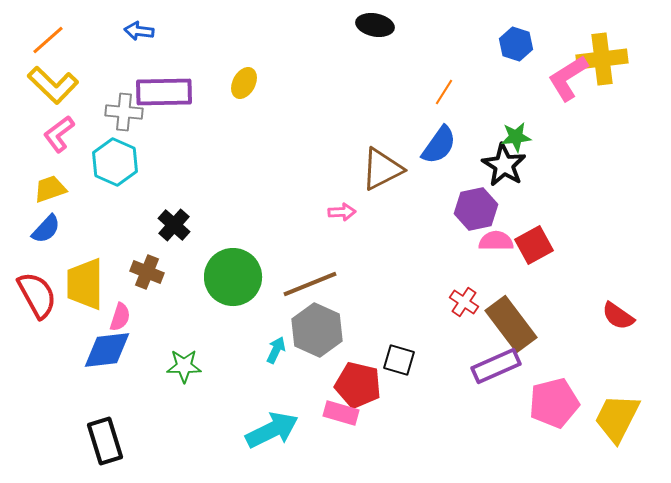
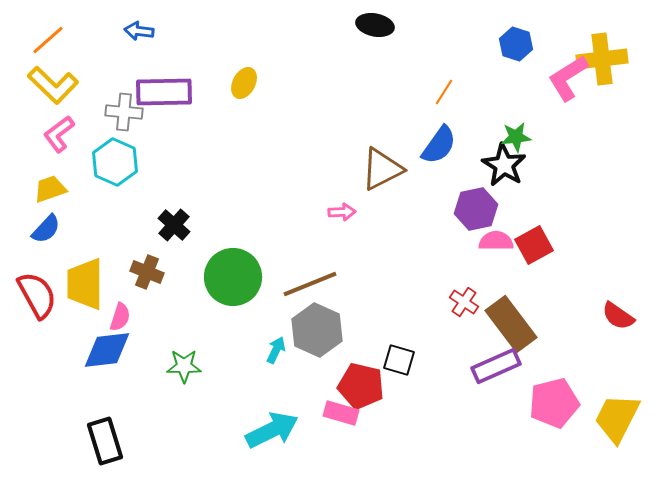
red pentagon at (358, 385): moved 3 px right, 1 px down
